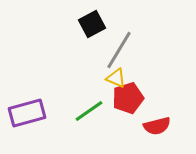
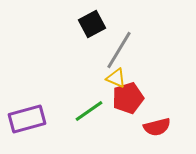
purple rectangle: moved 6 px down
red semicircle: moved 1 px down
